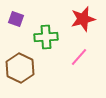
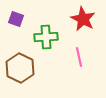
red star: rotated 30 degrees counterclockwise
pink line: rotated 54 degrees counterclockwise
